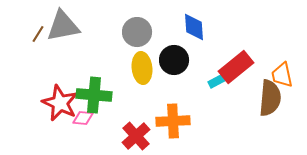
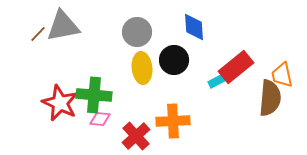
brown line: rotated 12 degrees clockwise
pink diamond: moved 17 px right, 1 px down
